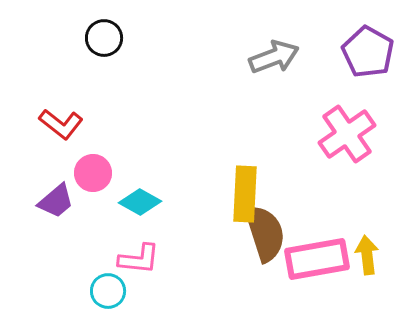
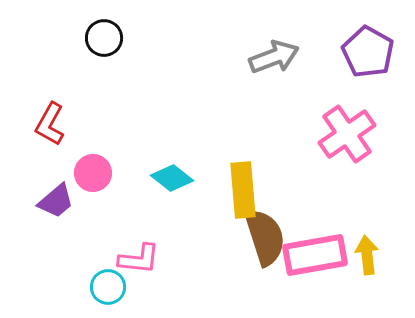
red L-shape: moved 11 px left; rotated 81 degrees clockwise
yellow rectangle: moved 2 px left, 4 px up; rotated 8 degrees counterclockwise
cyan diamond: moved 32 px right, 24 px up; rotated 9 degrees clockwise
brown semicircle: moved 4 px down
pink rectangle: moved 2 px left, 4 px up
cyan circle: moved 4 px up
